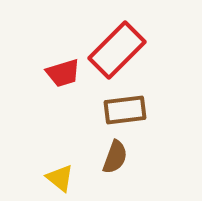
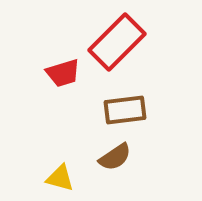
red rectangle: moved 8 px up
brown semicircle: rotated 36 degrees clockwise
yellow triangle: rotated 24 degrees counterclockwise
